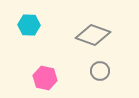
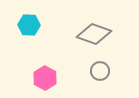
gray diamond: moved 1 px right, 1 px up
pink hexagon: rotated 15 degrees clockwise
